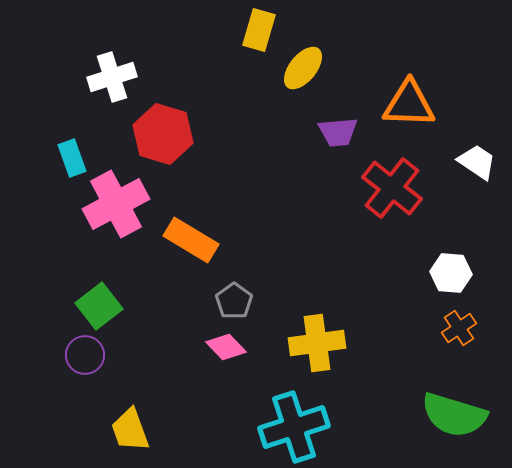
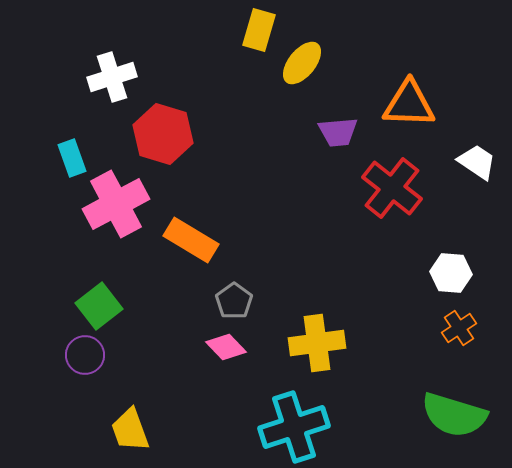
yellow ellipse: moved 1 px left, 5 px up
